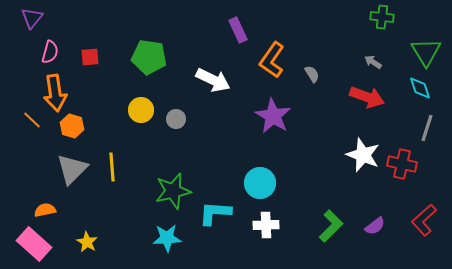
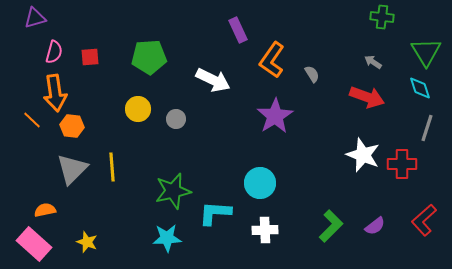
purple triangle: moved 3 px right; rotated 35 degrees clockwise
pink semicircle: moved 4 px right
green pentagon: rotated 12 degrees counterclockwise
yellow circle: moved 3 px left, 1 px up
purple star: moved 2 px right; rotated 9 degrees clockwise
orange hexagon: rotated 10 degrees counterclockwise
red cross: rotated 12 degrees counterclockwise
white cross: moved 1 px left, 5 px down
yellow star: rotated 10 degrees counterclockwise
